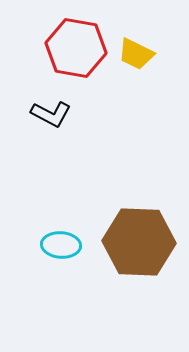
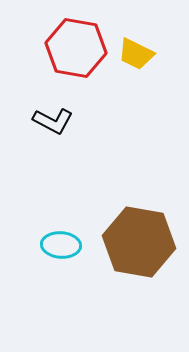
black L-shape: moved 2 px right, 7 px down
brown hexagon: rotated 8 degrees clockwise
